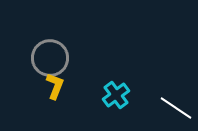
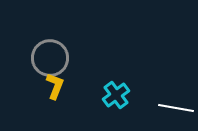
white line: rotated 24 degrees counterclockwise
